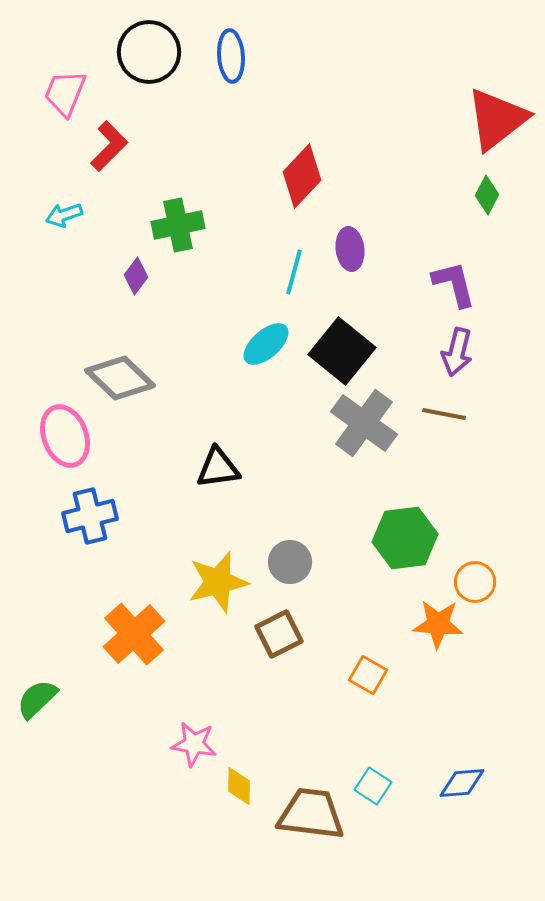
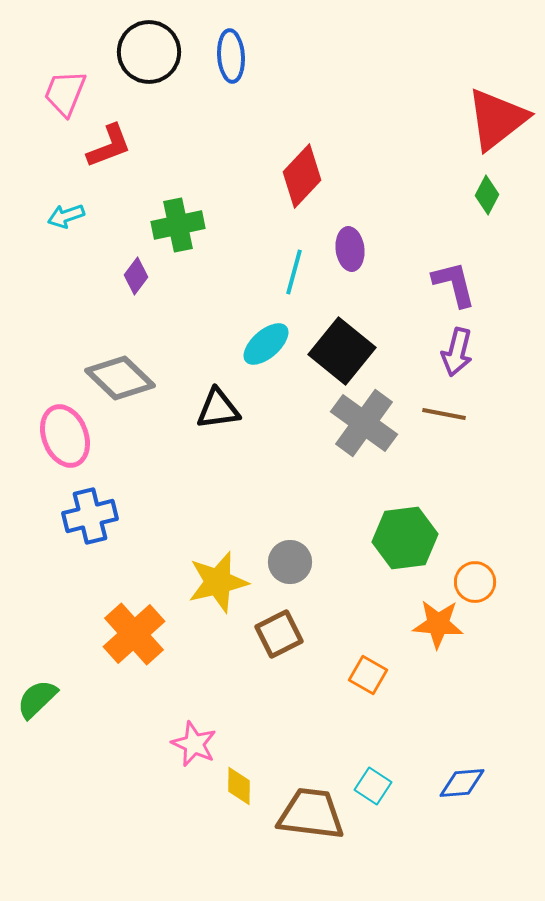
red L-shape: rotated 24 degrees clockwise
cyan arrow: moved 2 px right, 1 px down
black triangle: moved 59 px up
pink star: rotated 15 degrees clockwise
